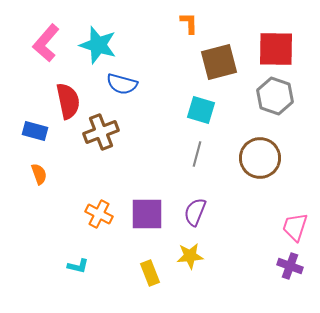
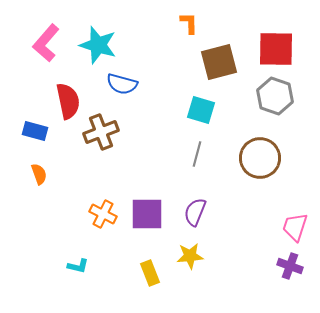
orange cross: moved 4 px right
